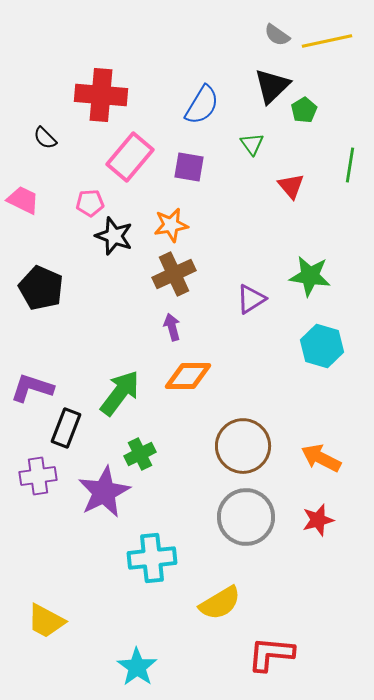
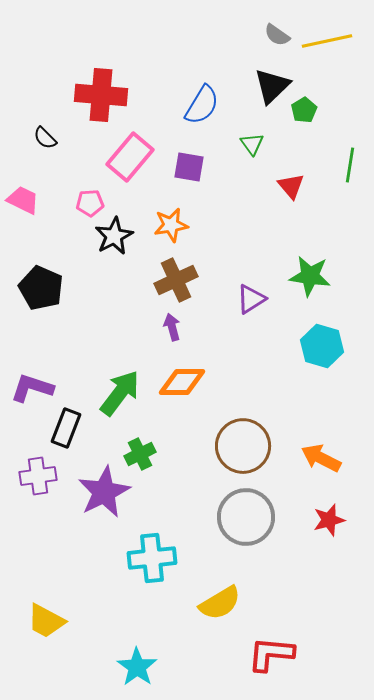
black star: rotated 24 degrees clockwise
brown cross: moved 2 px right, 6 px down
orange diamond: moved 6 px left, 6 px down
red star: moved 11 px right
